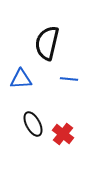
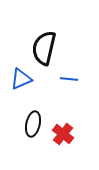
black semicircle: moved 3 px left, 5 px down
blue triangle: rotated 20 degrees counterclockwise
black ellipse: rotated 40 degrees clockwise
